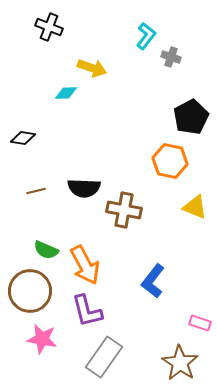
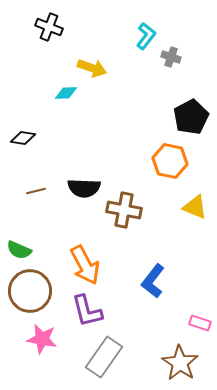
green semicircle: moved 27 px left
